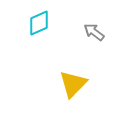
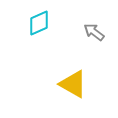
yellow triangle: rotated 44 degrees counterclockwise
